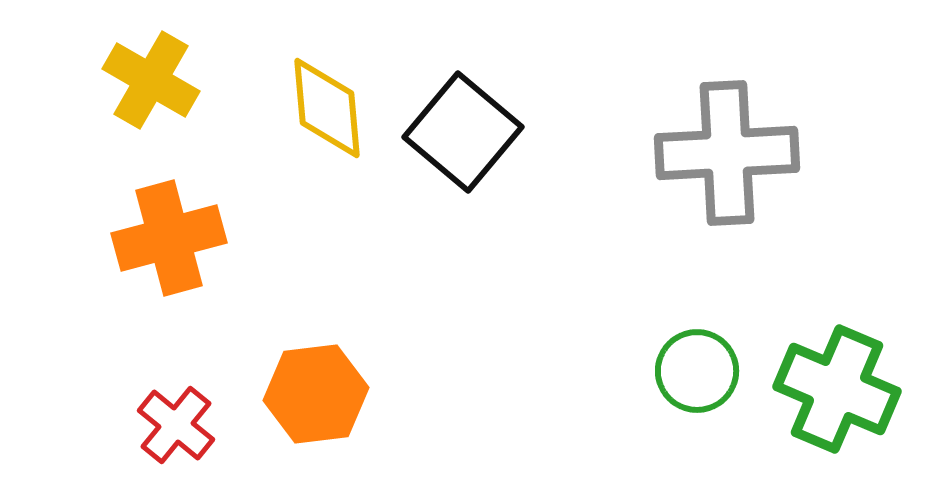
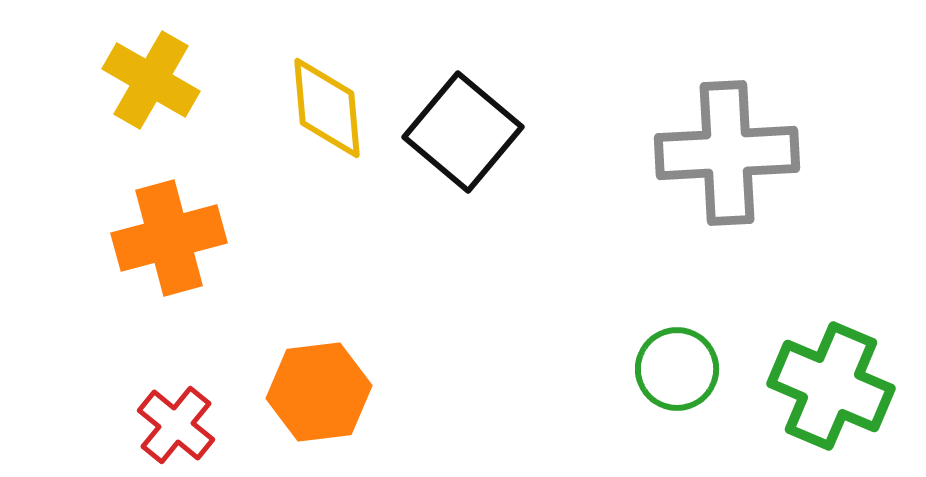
green circle: moved 20 px left, 2 px up
green cross: moved 6 px left, 3 px up
orange hexagon: moved 3 px right, 2 px up
